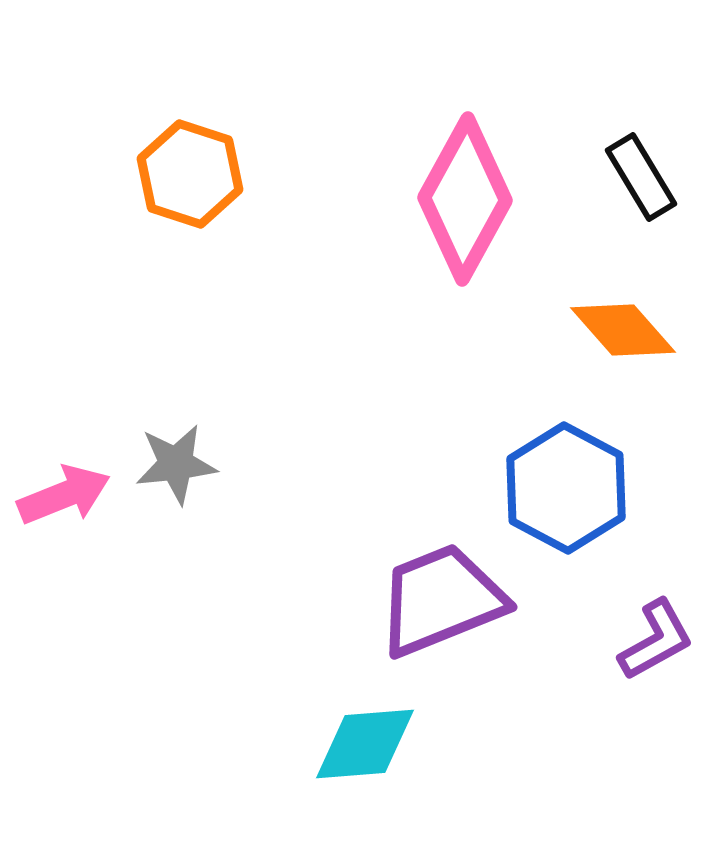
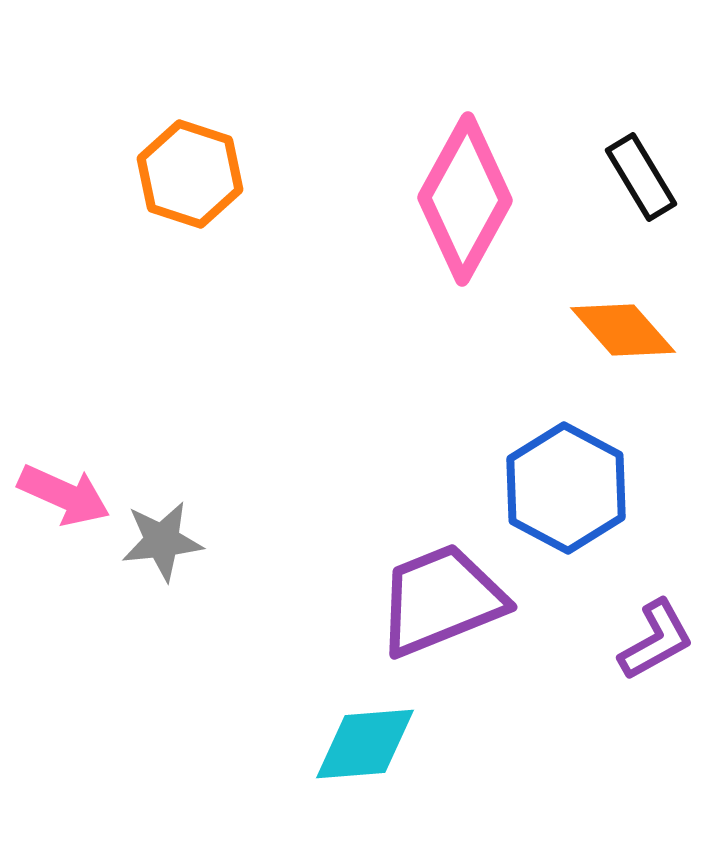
gray star: moved 14 px left, 77 px down
pink arrow: rotated 46 degrees clockwise
